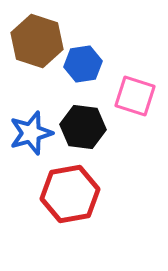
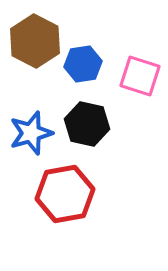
brown hexagon: moved 2 px left; rotated 9 degrees clockwise
pink square: moved 5 px right, 20 px up
black hexagon: moved 4 px right, 3 px up; rotated 6 degrees clockwise
red hexagon: moved 5 px left
